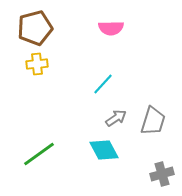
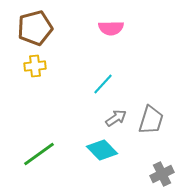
yellow cross: moved 2 px left, 2 px down
gray trapezoid: moved 2 px left, 1 px up
cyan diamond: moved 2 px left; rotated 16 degrees counterclockwise
gray cross: rotated 10 degrees counterclockwise
